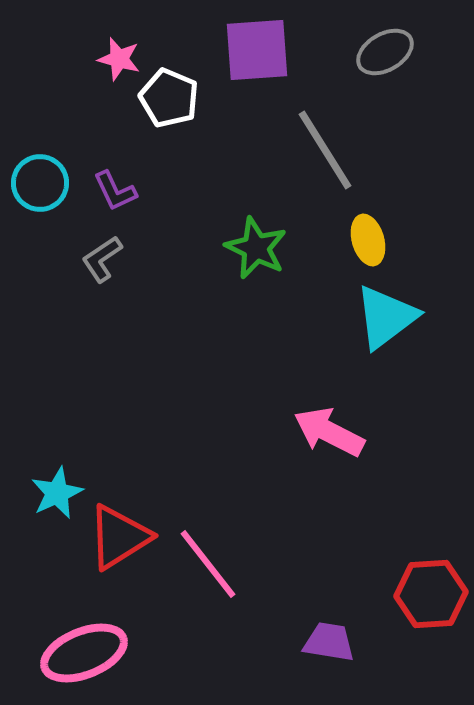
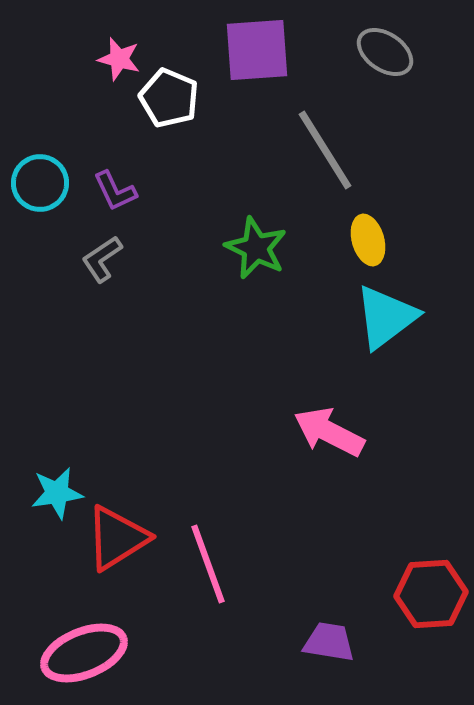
gray ellipse: rotated 64 degrees clockwise
cyan star: rotated 16 degrees clockwise
red triangle: moved 2 px left, 1 px down
pink line: rotated 18 degrees clockwise
